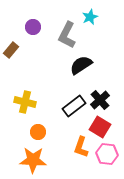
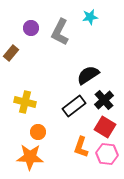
cyan star: rotated 14 degrees clockwise
purple circle: moved 2 px left, 1 px down
gray L-shape: moved 7 px left, 3 px up
brown rectangle: moved 3 px down
black semicircle: moved 7 px right, 10 px down
black cross: moved 4 px right
red square: moved 5 px right
orange star: moved 3 px left, 3 px up
